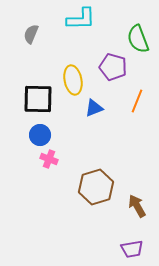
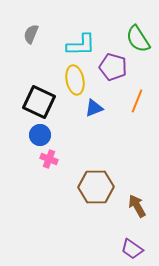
cyan L-shape: moved 26 px down
green semicircle: rotated 12 degrees counterclockwise
yellow ellipse: moved 2 px right
black square: moved 1 px right, 3 px down; rotated 24 degrees clockwise
brown hexagon: rotated 16 degrees clockwise
purple trapezoid: rotated 45 degrees clockwise
